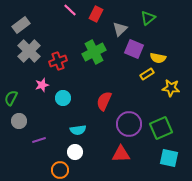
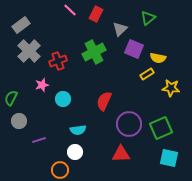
cyan circle: moved 1 px down
